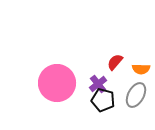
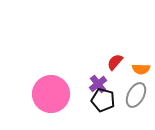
pink circle: moved 6 px left, 11 px down
